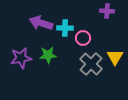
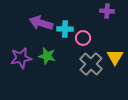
cyan cross: moved 1 px down
green star: moved 1 px left, 1 px down; rotated 18 degrees clockwise
